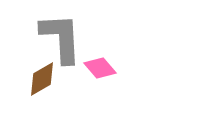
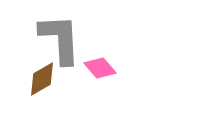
gray L-shape: moved 1 px left, 1 px down
